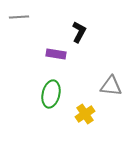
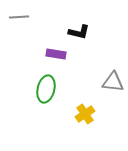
black L-shape: rotated 75 degrees clockwise
gray triangle: moved 2 px right, 4 px up
green ellipse: moved 5 px left, 5 px up
